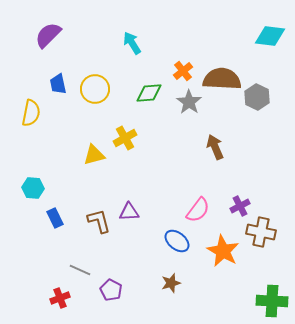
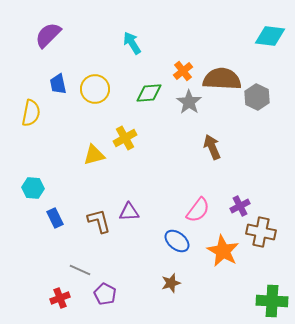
brown arrow: moved 3 px left
purple pentagon: moved 6 px left, 4 px down
